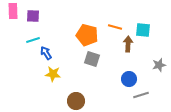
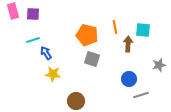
pink rectangle: rotated 14 degrees counterclockwise
purple square: moved 2 px up
orange line: rotated 64 degrees clockwise
